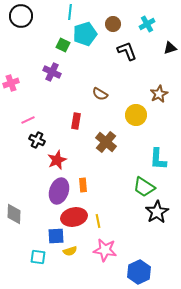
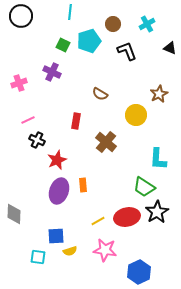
cyan pentagon: moved 4 px right, 7 px down
black triangle: rotated 40 degrees clockwise
pink cross: moved 8 px right
red ellipse: moved 53 px right
yellow line: rotated 72 degrees clockwise
